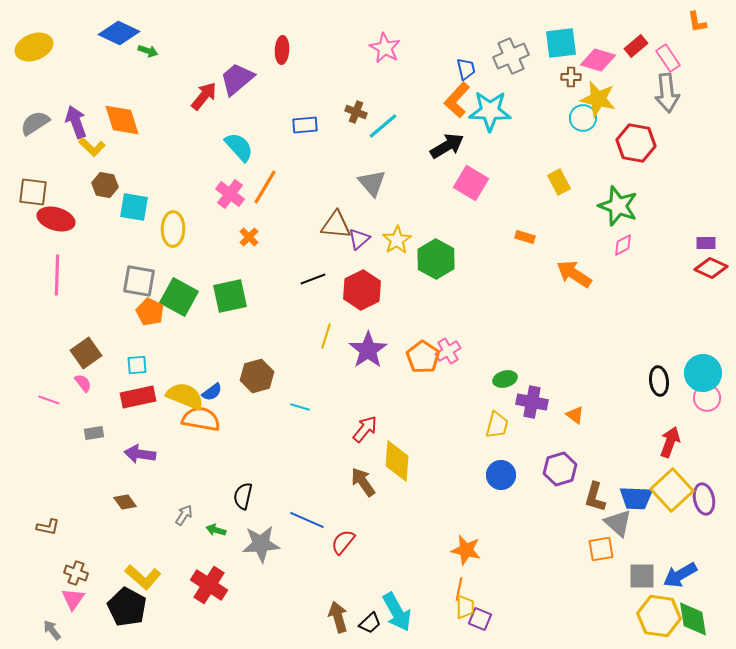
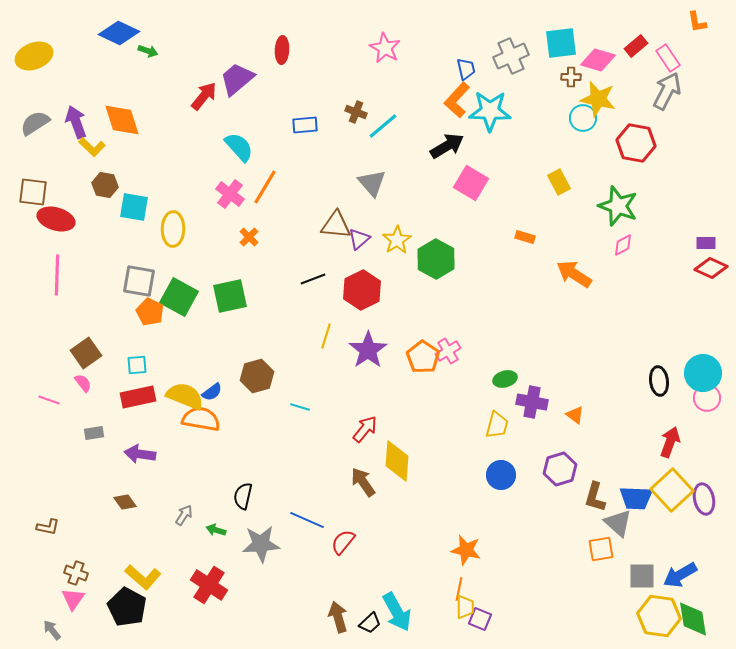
yellow ellipse at (34, 47): moved 9 px down
gray arrow at (667, 93): moved 2 px up; rotated 147 degrees counterclockwise
